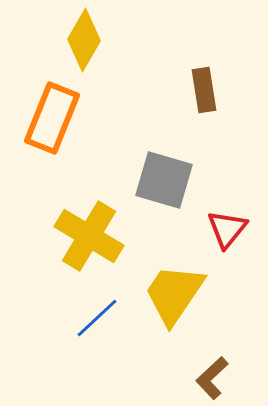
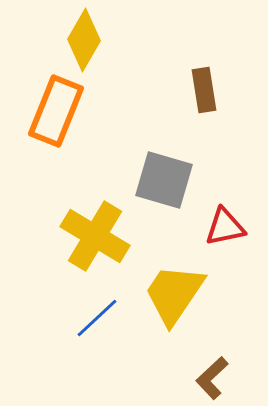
orange rectangle: moved 4 px right, 7 px up
red triangle: moved 2 px left, 2 px up; rotated 39 degrees clockwise
yellow cross: moved 6 px right
